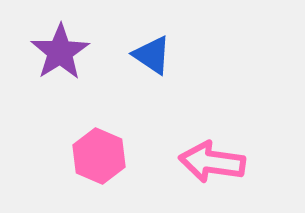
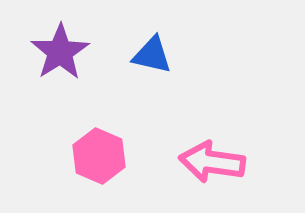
blue triangle: rotated 21 degrees counterclockwise
